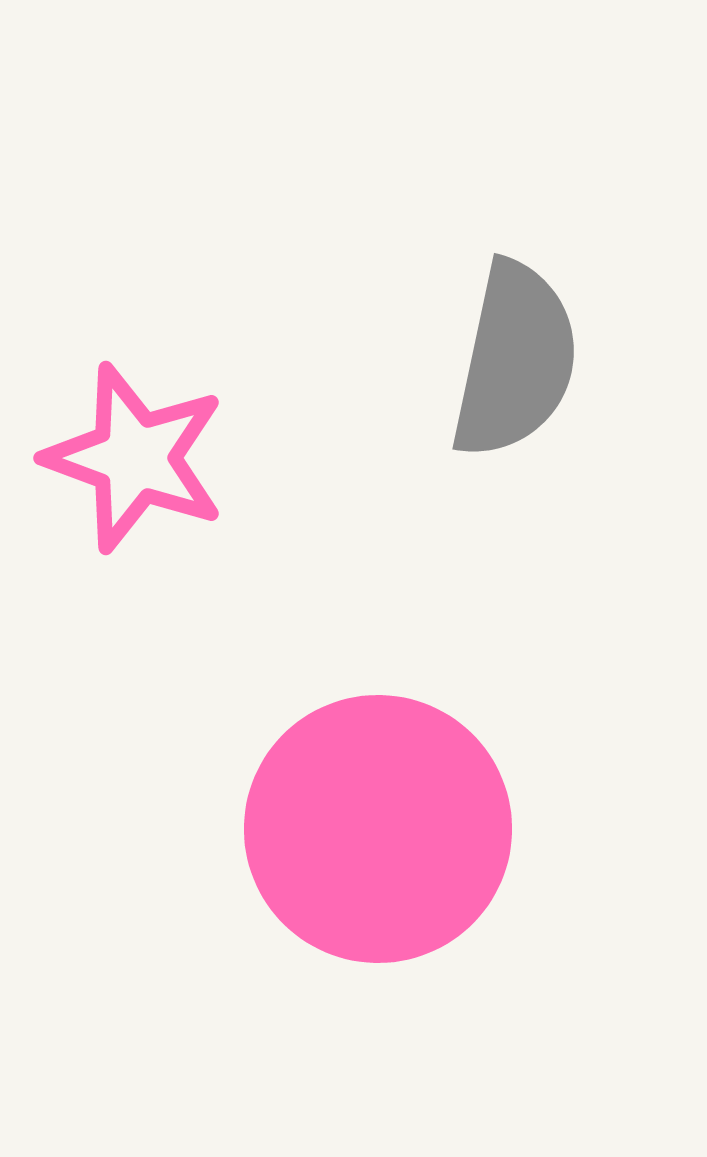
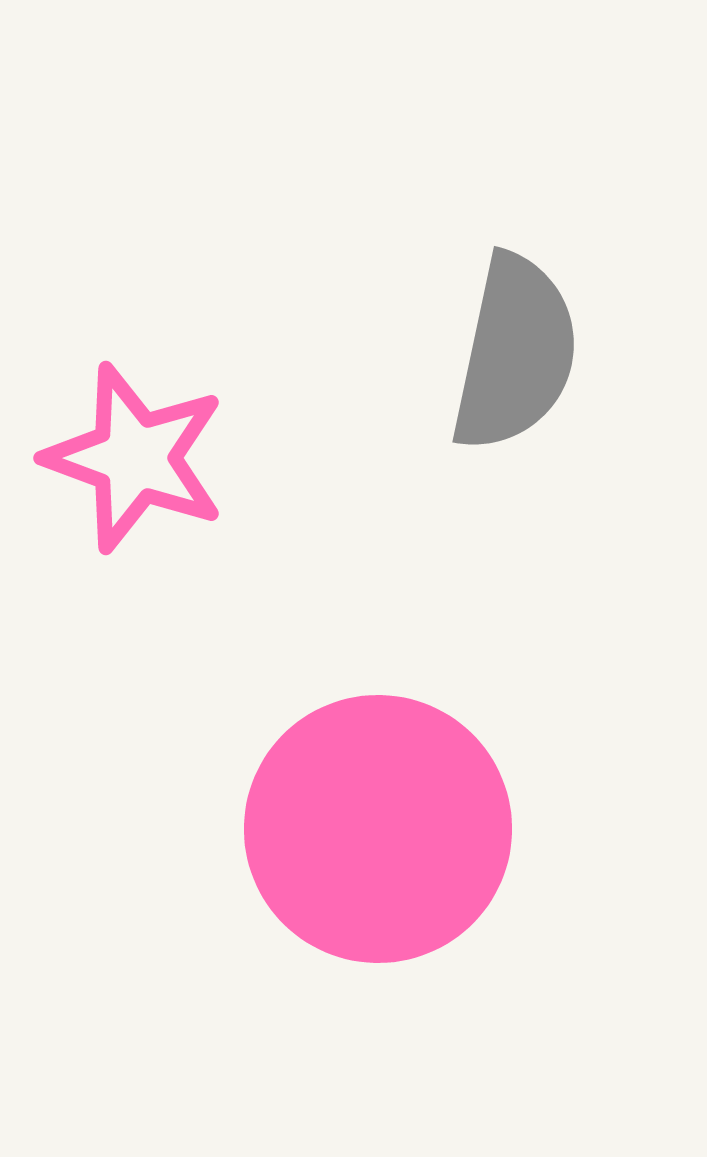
gray semicircle: moved 7 px up
